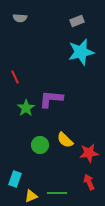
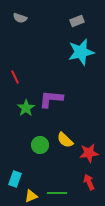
gray semicircle: rotated 16 degrees clockwise
